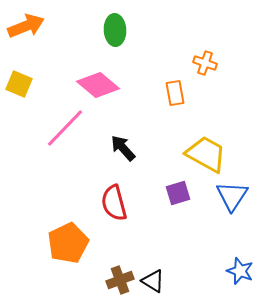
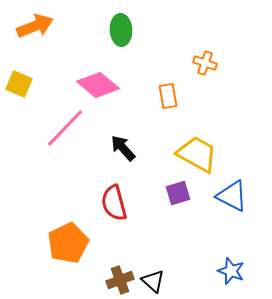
orange arrow: moved 9 px right
green ellipse: moved 6 px right
orange rectangle: moved 7 px left, 3 px down
yellow trapezoid: moved 9 px left
blue triangle: rotated 36 degrees counterclockwise
blue star: moved 9 px left
black triangle: rotated 10 degrees clockwise
